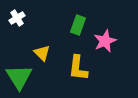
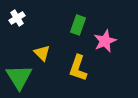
yellow L-shape: rotated 12 degrees clockwise
